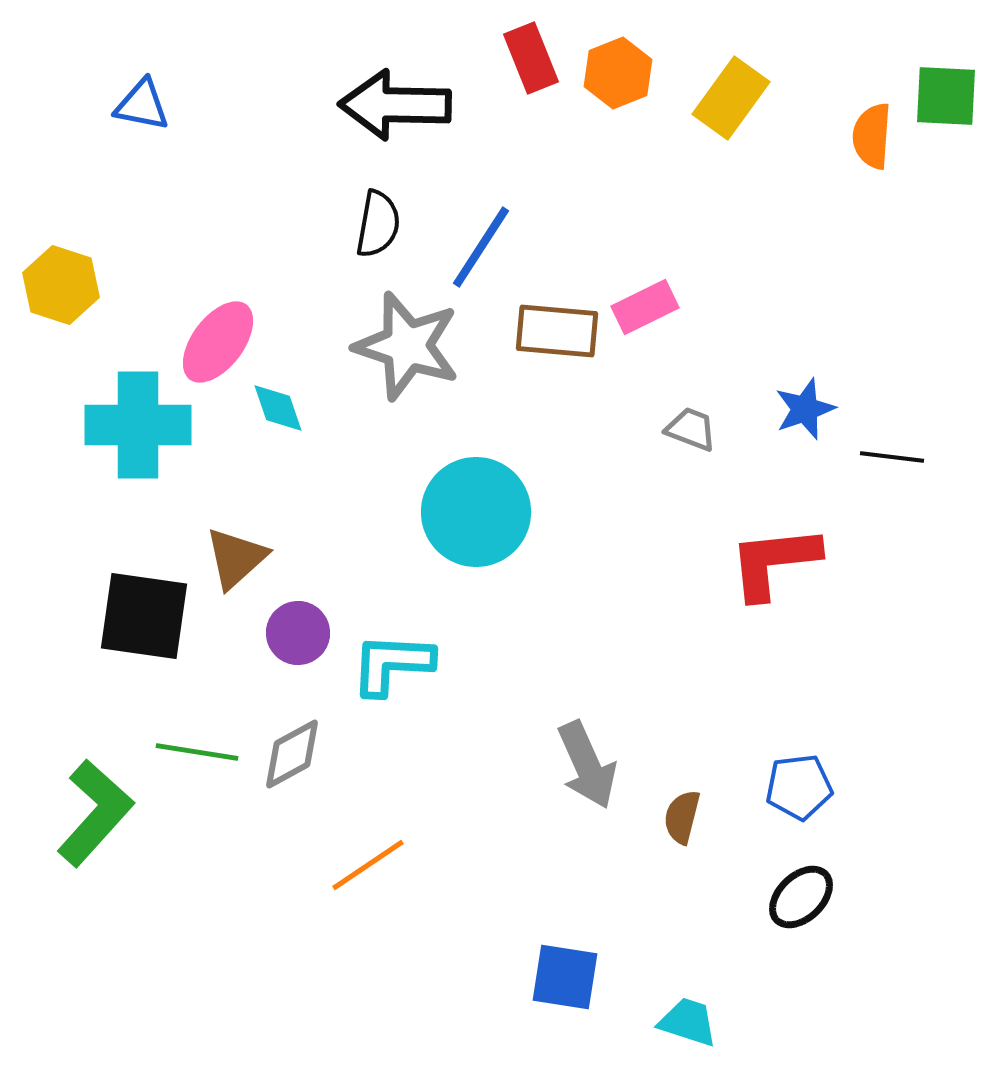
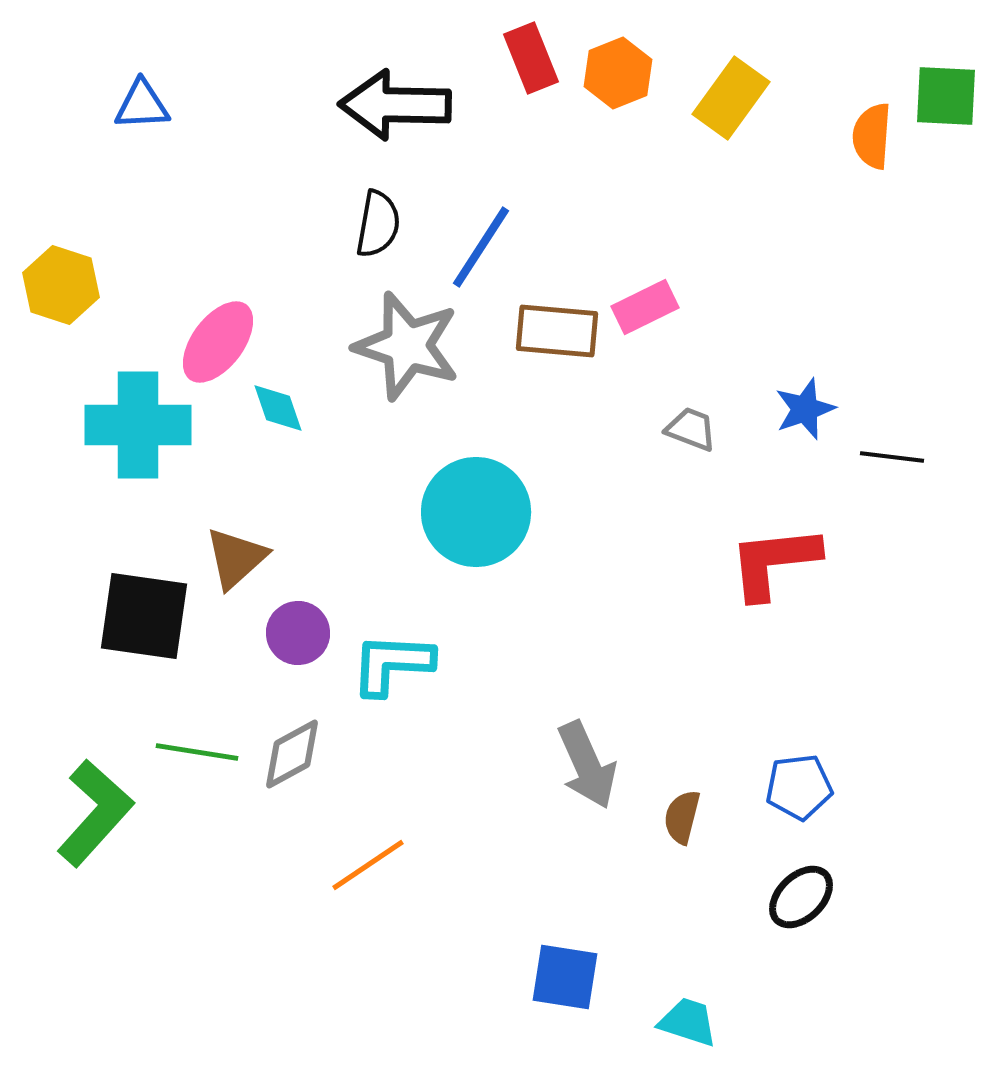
blue triangle: rotated 14 degrees counterclockwise
